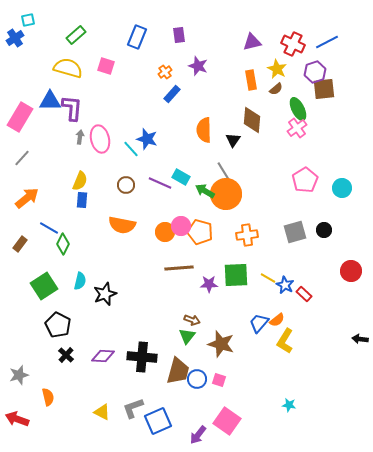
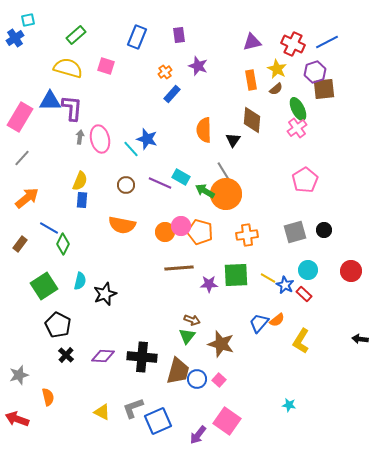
cyan circle at (342, 188): moved 34 px left, 82 px down
yellow L-shape at (285, 341): moved 16 px right
pink square at (219, 380): rotated 24 degrees clockwise
